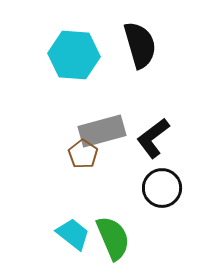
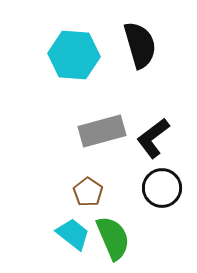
brown pentagon: moved 5 px right, 38 px down
